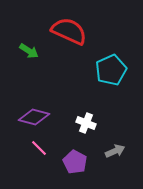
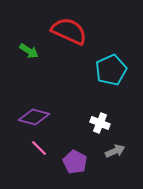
white cross: moved 14 px right
